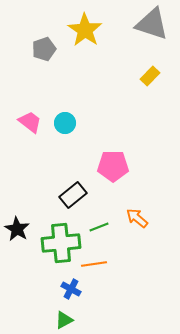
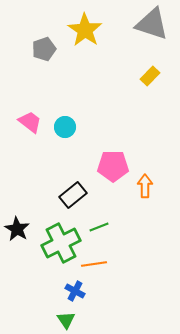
cyan circle: moved 4 px down
orange arrow: moved 8 px right, 32 px up; rotated 50 degrees clockwise
green cross: rotated 21 degrees counterclockwise
blue cross: moved 4 px right, 2 px down
green triangle: moved 2 px right; rotated 36 degrees counterclockwise
